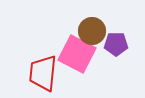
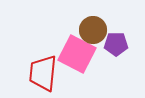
brown circle: moved 1 px right, 1 px up
